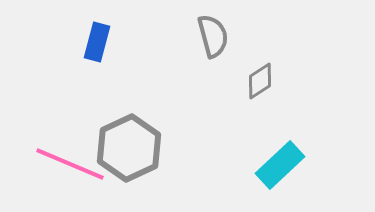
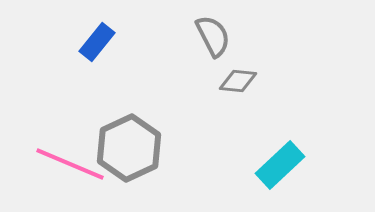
gray semicircle: rotated 12 degrees counterclockwise
blue rectangle: rotated 24 degrees clockwise
gray diamond: moved 22 px left; rotated 39 degrees clockwise
